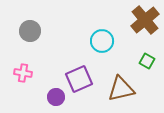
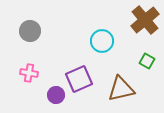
pink cross: moved 6 px right
purple circle: moved 2 px up
